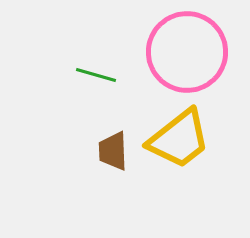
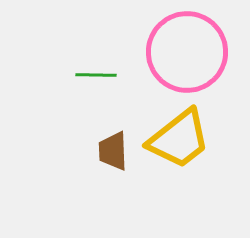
green line: rotated 15 degrees counterclockwise
